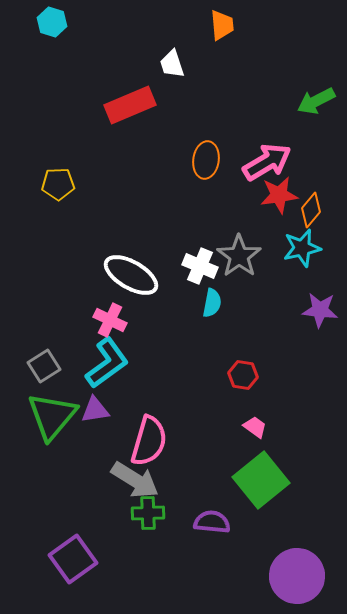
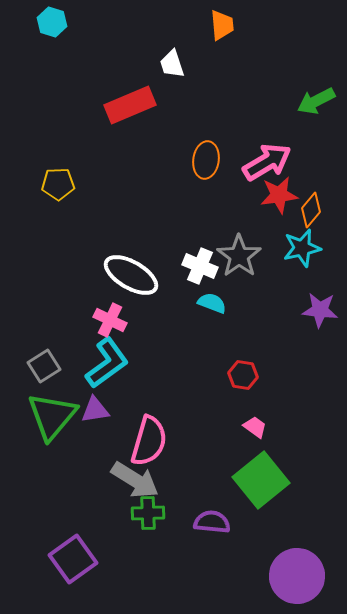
cyan semicircle: rotated 80 degrees counterclockwise
